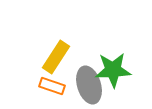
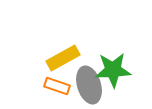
yellow rectangle: moved 7 px right, 1 px down; rotated 28 degrees clockwise
orange rectangle: moved 5 px right
